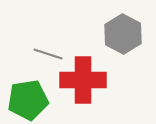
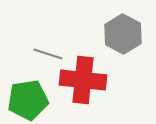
red cross: rotated 6 degrees clockwise
